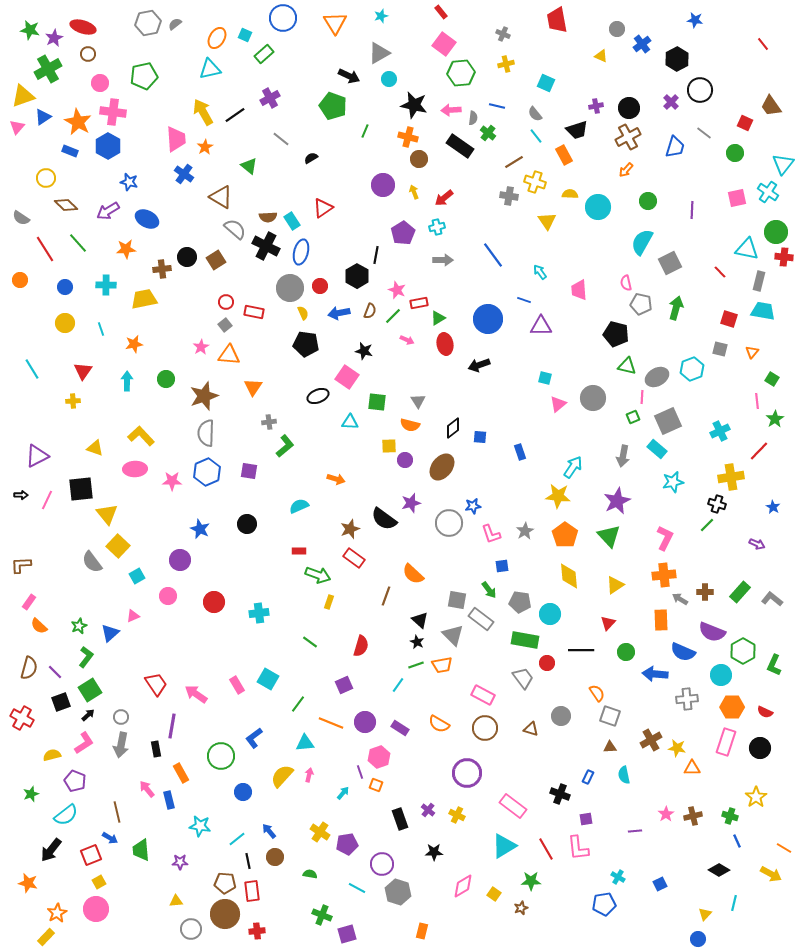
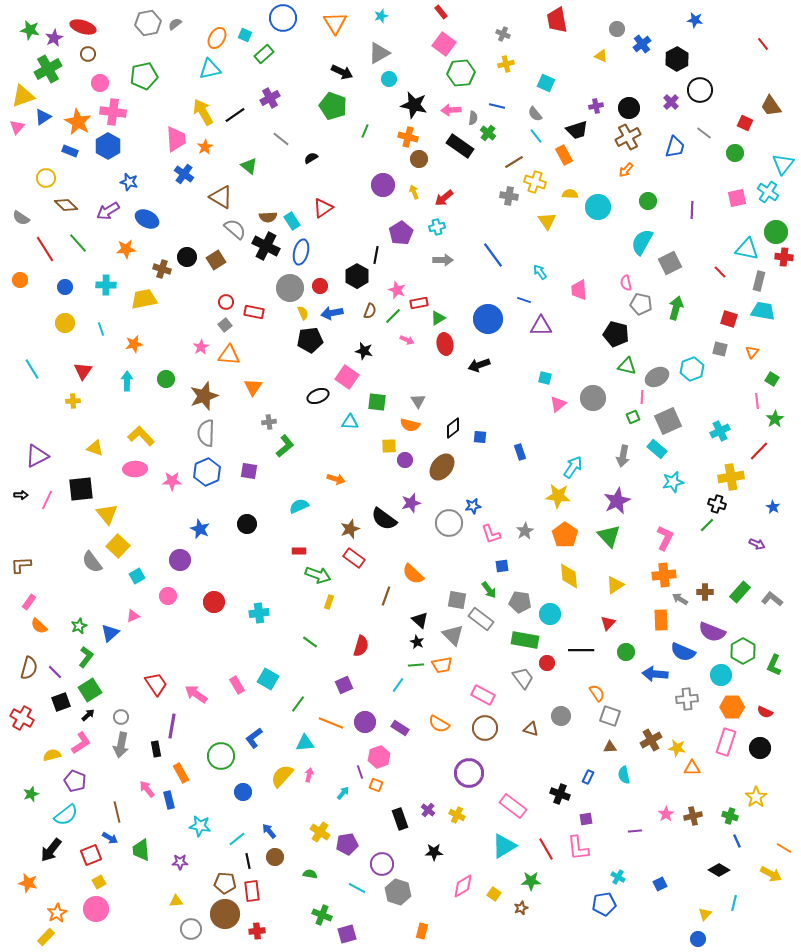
black arrow at (349, 76): moved 7 px left, 4 px up
purple pentagon at (403, 233): moved 2 px left
brown cross at (162, 269): rotated 24 degrees clockwise
blue arrow at (339, 313): moved 7 px left
black pentagon at (306, 344): moved 4 px right, 4 px up; rotated 15 degrees counterclockwise
green line at (416, 665): rotated 14 degrees clockwise
pink L-shape at (84, 743): moved 3 px left
purple circle at (467, 773): moved 2 px right
